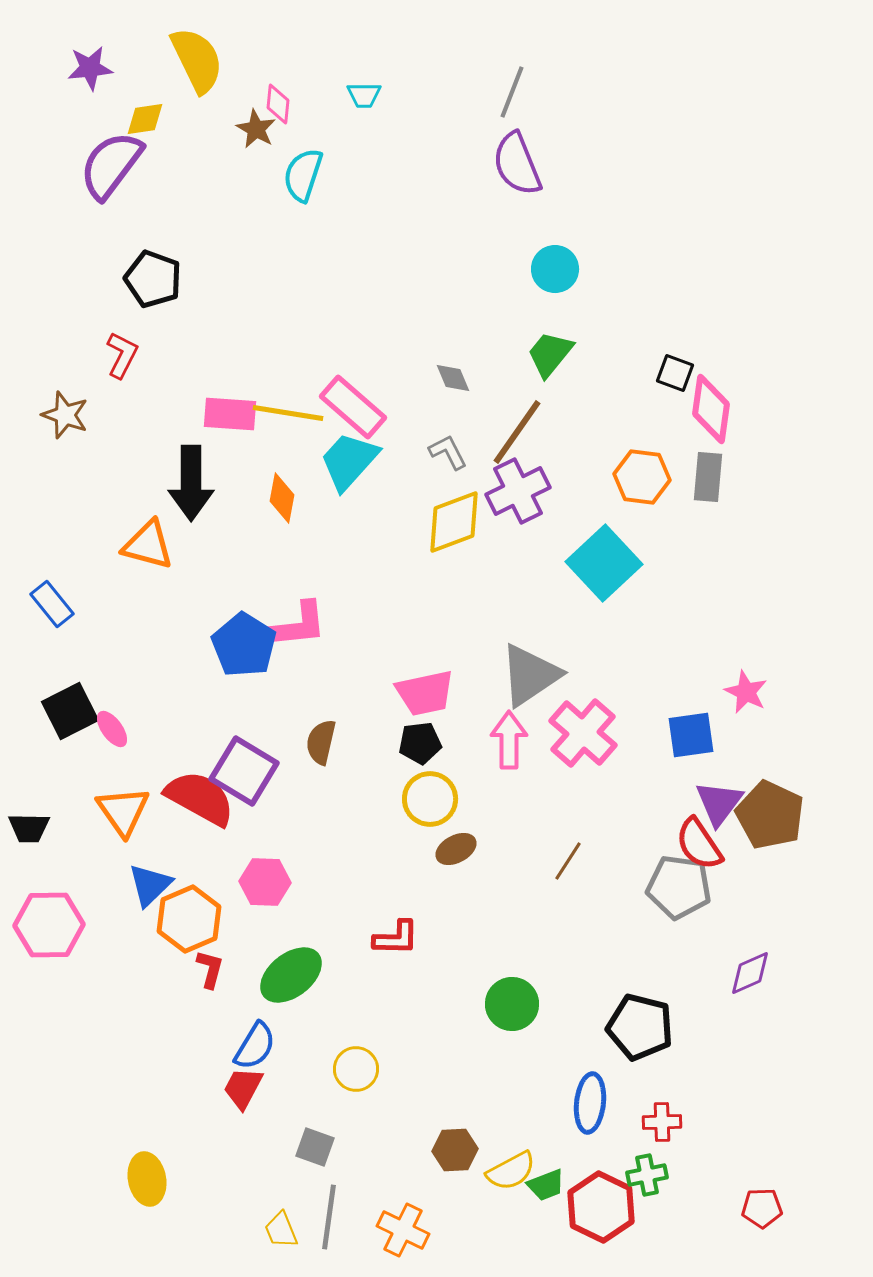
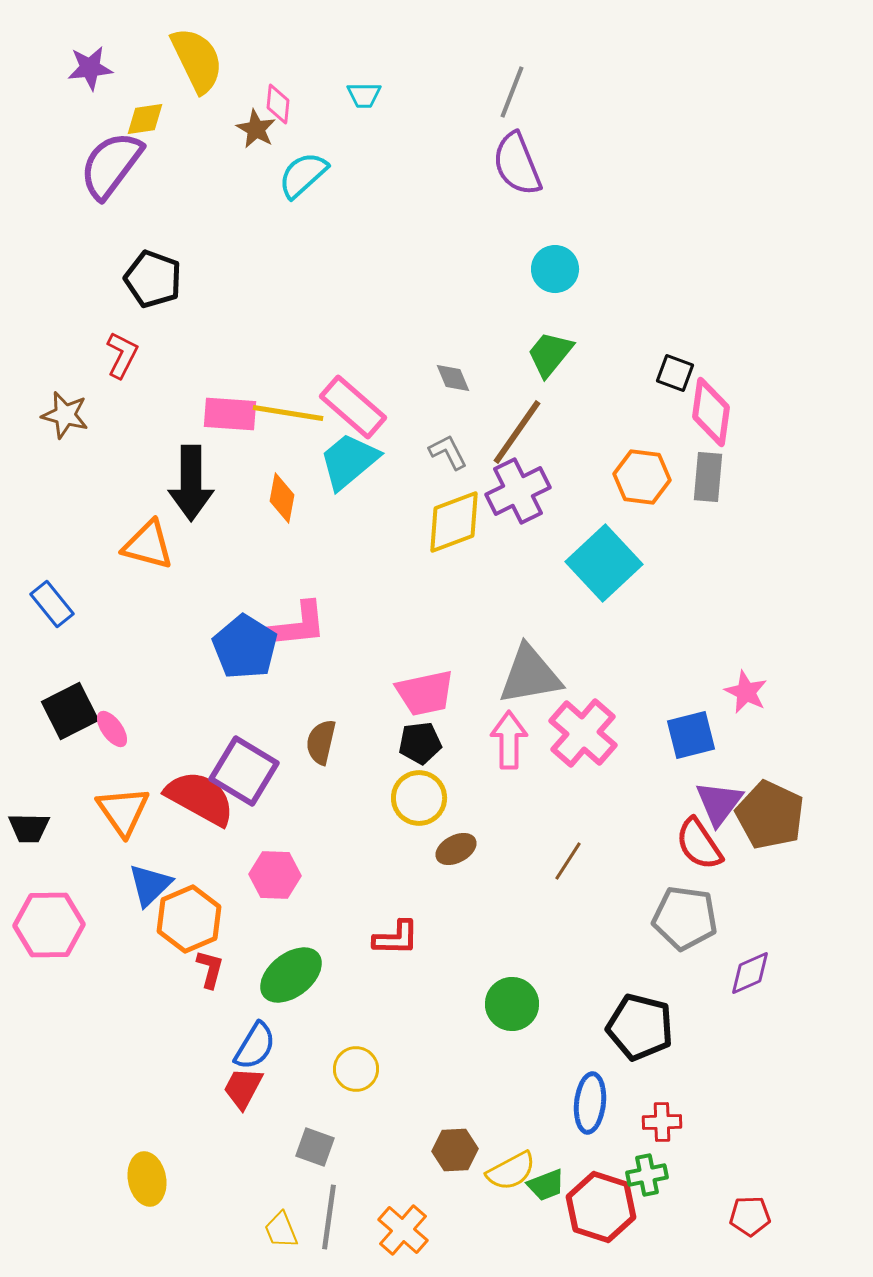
cyan semicircle at (303, 175): rotated 30 degrees clockwise
pink diamond at (711, 409): moved 3 px down
brown star at (65, 415): rotated 6 degrees counterclockwise
cyan trapezoid at (349, 461): rotated 8 degrees clockwise
blue pentagon at (244, 645): moved 1 px right, 2 px down
gray triangle at (530, 675): rotated 24 degrees clockwise
blue square at (691, 735): rotated 6 degrees counterclockwise
yellow circle at (430, 799): moved 11 px left, 1 px up
pink hexagon at (265, 882): moved 10 px right, 7 px up
gray pentagon at (679, 887): moved 6 px right, 31 px down
red hexagon at (601, 1207): rotated 8 degrees counterclockwise
red pentagon at (762, 1208): moved 12 px left, 8 px down
orange cross at (403, 1230): rotated 15 degrees clockwise
